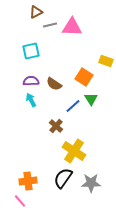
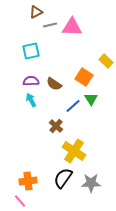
yellow rectangle: rotated 24 degrees clockwise
